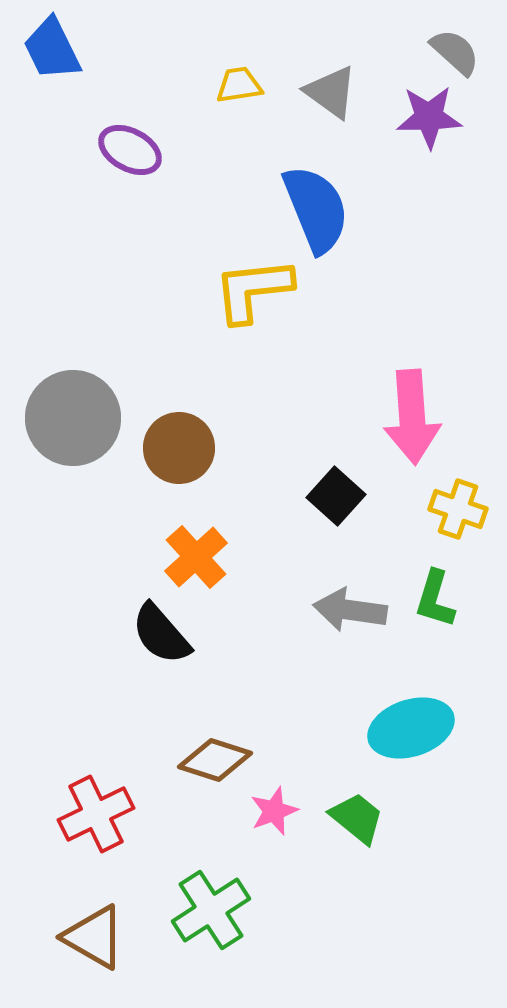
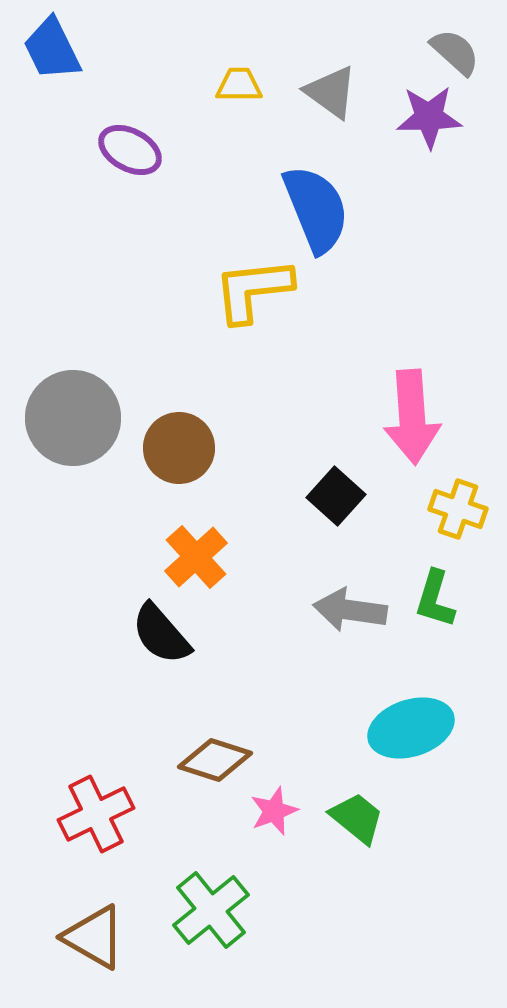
yellow trapezoid: rotated 9 degrees clockwise
green cross: rotated 6 degrees counterclockwise
